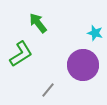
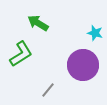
green arrow: rotated 20 degrees counterclockwise
